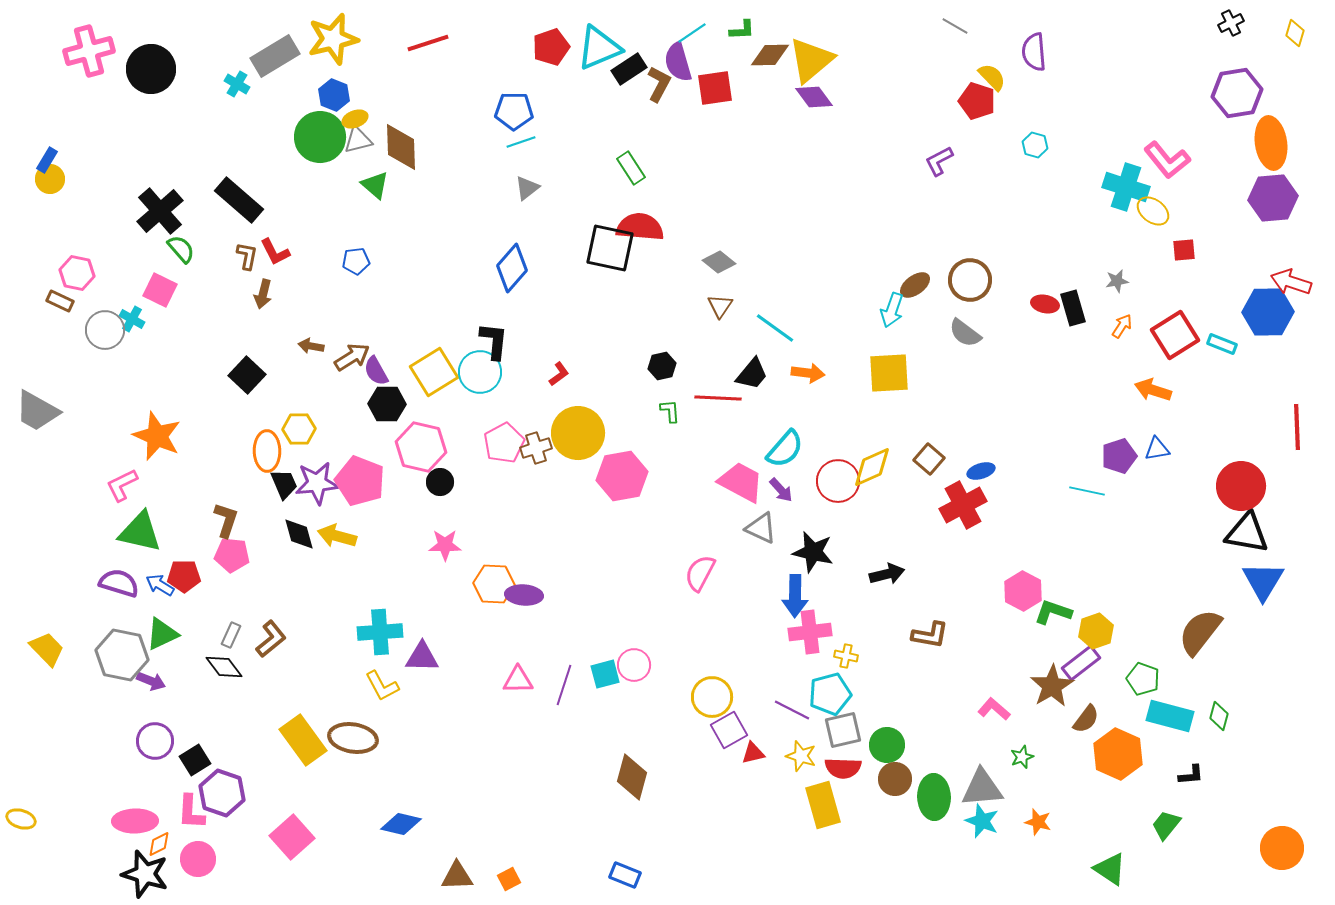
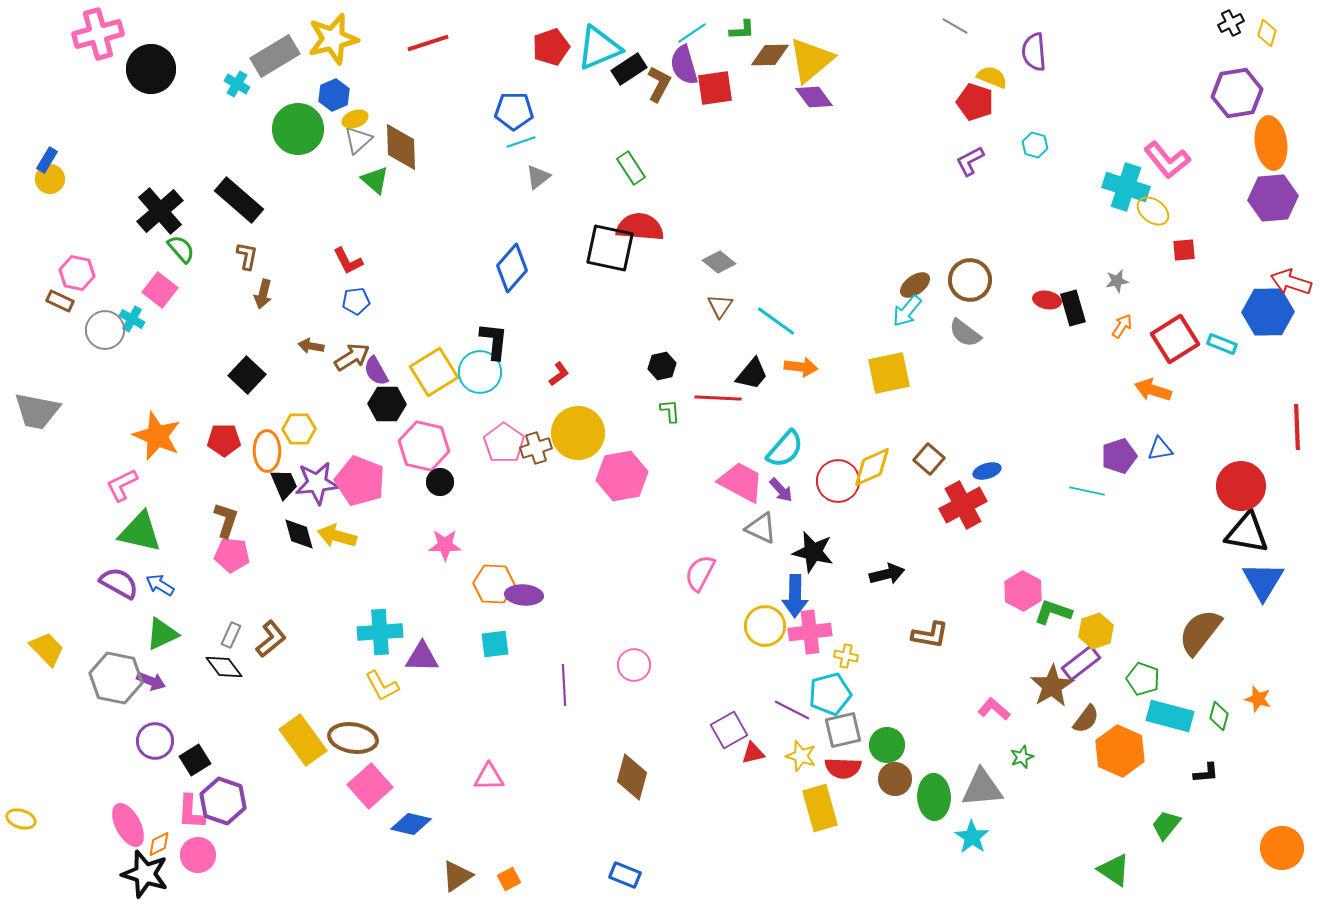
yellow diamond at (1295, 33): moved 28 px left
pink cross at (89, 51): moved 9 px right, 17 px up
purple semicircle at (678, 62): moved 6 px right, 3 px down
yellow semicircle at (992, 77): rotated 24 degrees counterclockwise
blue hexagon at (334, 95): rotated 16 degrees clockwise
red pentagon at (977, 101): moved 2 px left, 1 px down
green circle at (320, 137): moved 22 px left, 8 px up
gray triangle at (358, 140): rotated 28 degrees counterclockwise
purple L-shape at (939, 161): moved 31 px right
green triangle at (375, 185): moved 5 px up
gray triangle at (527, 188): moved 11 px right, 11 px up
red L-shape at (275, 252): moved 73 px right, 9 px down
blue pentagon at (356, 261): moved 40 px down
pink square at (160, 290): rotated 12 degrees clockwise
red ellipse at (1045, 304): moved 2 px right, 4 px up
cyan arrow at (892, 310): moved 15 px right, 1 px down; rotated 20 degrees clockwise
cyan line at (775, 328): moved 1 px right, 7 px up
red square at (1175, 335): moved 4 px down
orange arrow at (808, 373): moved 7 px left, 6 px up
yellow square at (889, 373): rotated 9 degrees counterclockwise
gray trapezoid at (37, 411): rotated 18 degrees counterclockwise
pink pentagon at (504, 443): rotated 9 degrees counterclockwise
pink hexagon at (421, 447): moved 3 px right, 1 px up
blue triangle at (1157, 449): moved 3 px right
blue ellipse at (981, 471): moved 6 px right
red pentagon at (184, 576): moved 40 px right, 136 px up
purple semicircle at (119, 583): rotated 12 degrees clockwise
gray hexagon at (122, 655): moved 6 px left, 23 px down
cyan square at (605, 674): moved 110 px left, 30 px up; rotated 8 degrees clockwise
pink triangle at (518, 680): moved 29 px left, 97 px down
purple line at (564, 685): rotated 21 degrees counterclockwise
yellow circle at (712, 697): moved 53 px right, 71 px up
orange hexagon at (1118, 754): moved 2 px right, 3 px up
black L-shape at (1191, 775): moved 15 px right, 2 px up
purple hexagon at (222, 793): moved 1 px right, 8 px down
yellow rectangle at (823, 805): moved 3 px left, 3 px down
pink ellipse at (135, 821): moved 7 px left, 4 px down; rotated 63 degrees clockwise
cyan star at (982, 821): moved 10 px left, 16 px down; rotated 12 degrees clockwise
orange star at (1038, 822): moved 220 px right, 123 px up
blue diamond at (401, 824): moved 10 px right
pink square at (292, 837): moved 78 px right, 51 px up
pink circle at (198, 859): moved 4 px up
green triangle at (1110, 869): moved 4 px right, 1 px down
brown triangle at (457, 876): rotated 32 degrees counterclockwise
